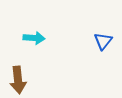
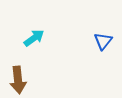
cyan arrow: rotated 40 degrees counterclockwise
